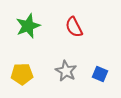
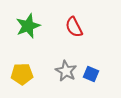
blue square: moved 9 px left
